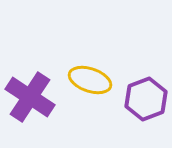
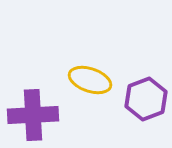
purple cross: moved 3 px right, 18 px down; rotated 36 degrees counterclockwise
